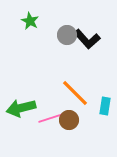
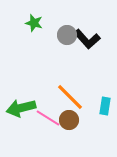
green star: moved 4 px right, 2 px down; rotated 12 degrees counterclockwise
orange line: moved 5 px left, 4 px down
pink line: moved 3 px left; rotated 50 degrees clockwise
